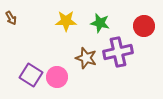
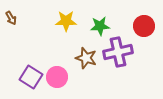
green star: moved 3 px down; rotated 18 degrees counterclockwise
purple square: moved 2 px down
